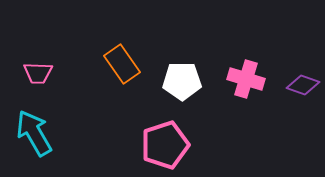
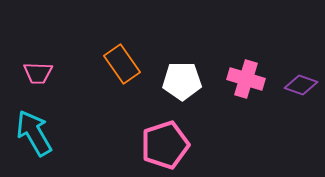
purple diamond: moved 2 px left
